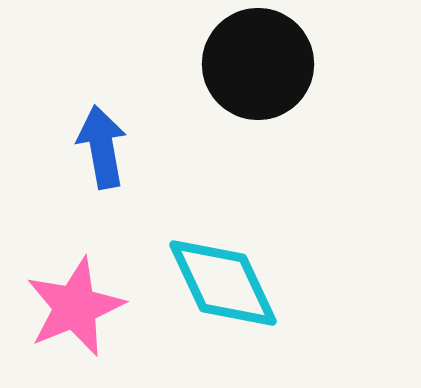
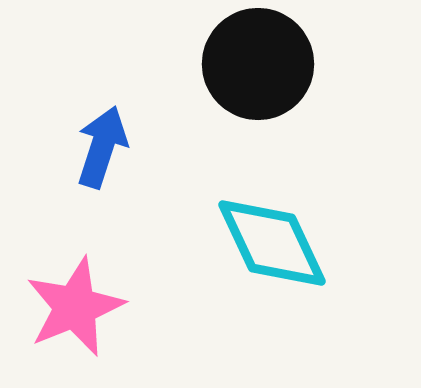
blue arrow: rotated 28 degrees clockwise
cyan diamond: moved 49 px right, 40 px up
